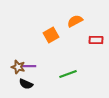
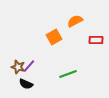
orange square: moved 3 px right, 2 px down
purple line: rotated 48 degrees counterclockwise
